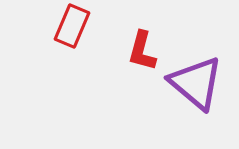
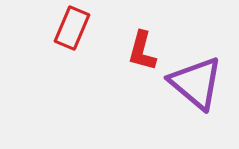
red rectangle: moved 2 px down
